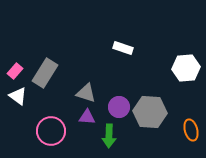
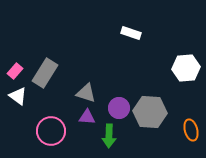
white rectangle: moved 8 px right, 15 px up
purple circle: moved 1 px down
